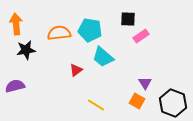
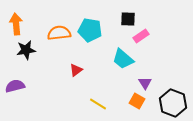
cyan trapezoid: moved 20 px right, 2 px down
yellow line: moved 2 px right, 1 px up
